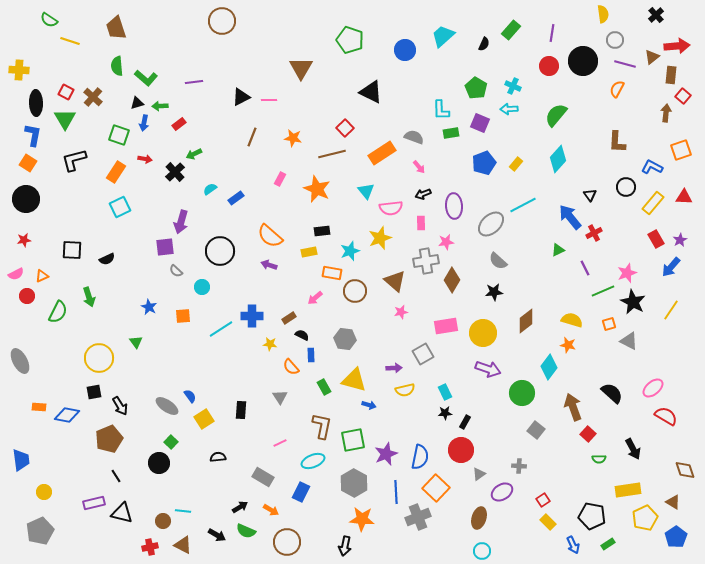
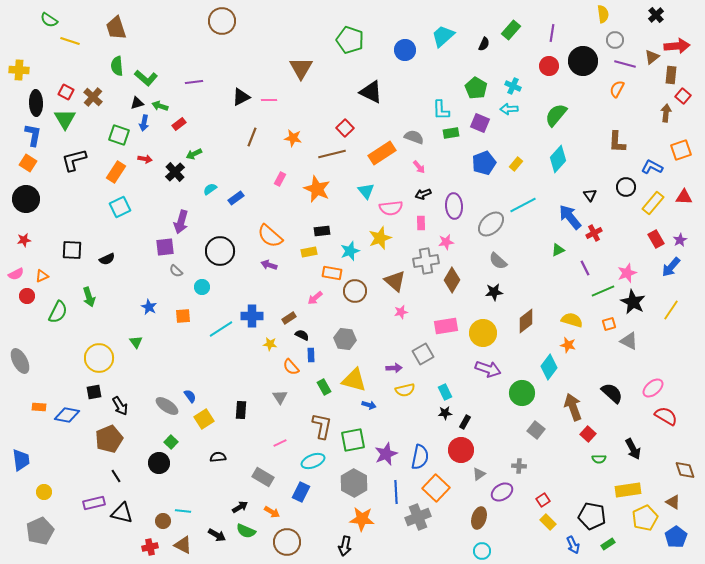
green arrow at (160, 106): rotated 21 degrees clockwise
orange arrow at (271, 510): moved 1 px right, 2 px down
